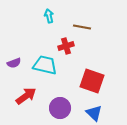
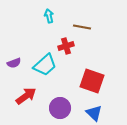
cyan trapezoid: rotated 125 degrees clockwise
